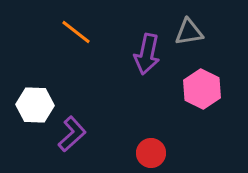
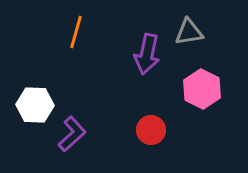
orange line: rotated 68 degrees clockwise
red circle: moved 23 px up
